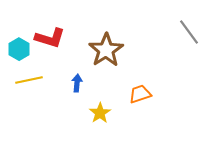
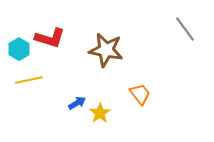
gray line: moved 4 px left, 3 px up
brown star: rotated 28 degrees counterclockwise
blue arrow: moved 20 px down; rotated 54 degrees clockwise
orange trapezoid: rotated 70 degrees clockwise
